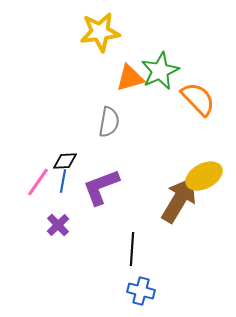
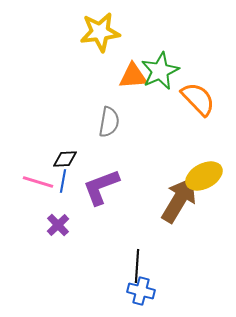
orange triangle: moved 3 px right, 2 px up; rotated 12 degrees clockwise
black diamond: moved 2 px up
pink line: rotated 72 degrees clockwise
black line: moved 5 px right, 17 px down
